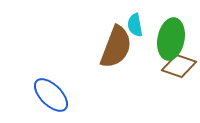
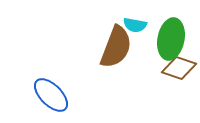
cyan semicircle: rotated 70 degrees counterclockwise
brown diamond: moved 2 px down
